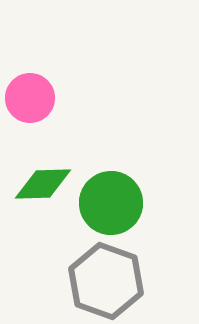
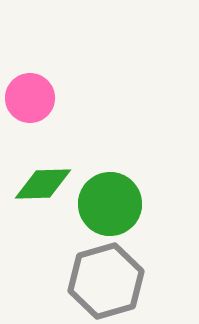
green circle: moved 1 px left, 1 px down
gray hexagon: rotated 24 degrees clockwise
